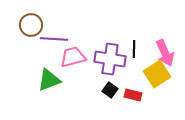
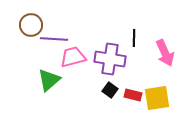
black line: moved 11 px up
yellow square: moved 24 px down; rotated 24 degrees clockwise
green triangle: rotated 20 degrees counterclockwise
